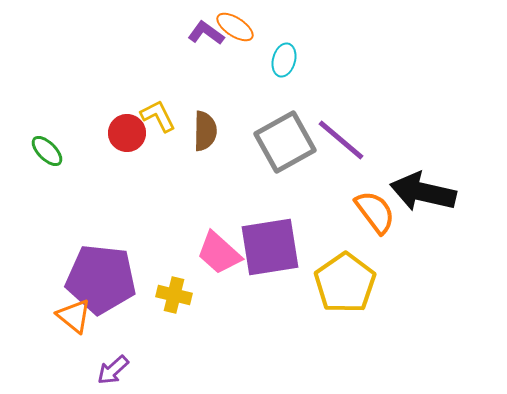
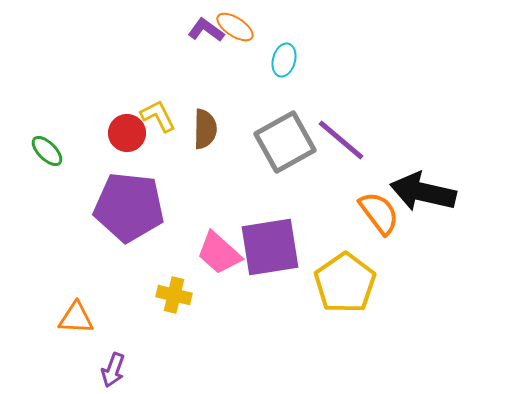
purple L-shape: moved 3 px up
brown semicircle: moved 2 px up
orange semicircle: moved 4 px right, 1 px down
purple pentagon: moved 28 px right, 72 px up
orange triangle: moved 2 px right, 2 px down; rotated 36 degrees counterclockwise
purple arrow: rotated 28 degrees counterclockwise
